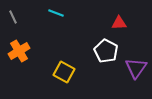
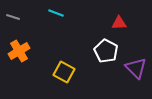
gray line: rotated 48 degrees counterclockwise
purple triangle: rotated 20 degrees counterclockwise
